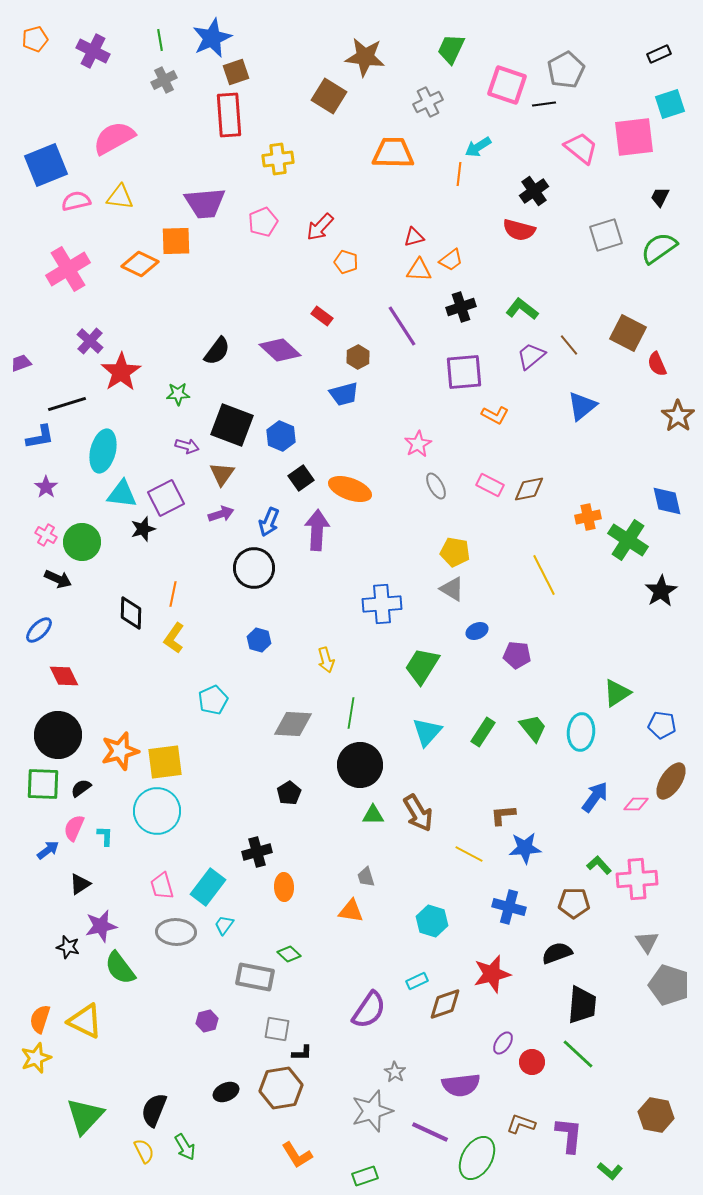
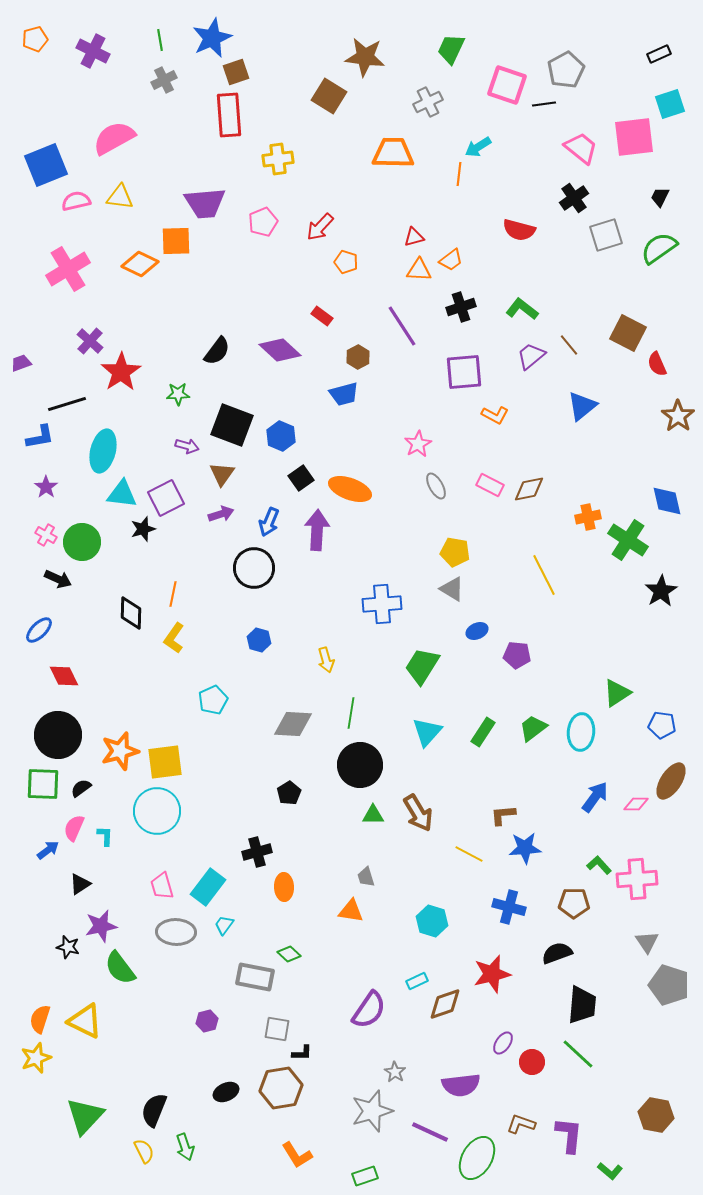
black cross at (534, 191): moved 40 px right, 7 px down
green trapezoid at (533, 728): rotated 88 degrees counterclockwise
green arrow at (185, 1147): rotated 12 degrees clockwise
